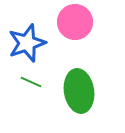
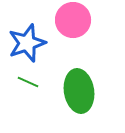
pink circle: moved 2 px left, 2 px up
green line: moved 3 px left
